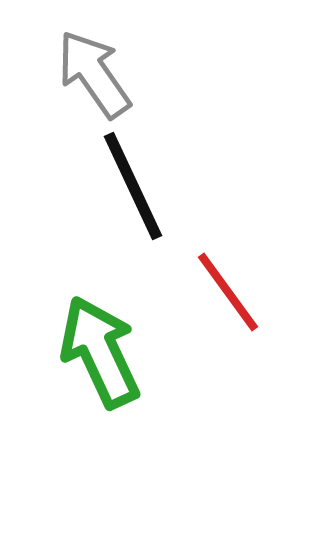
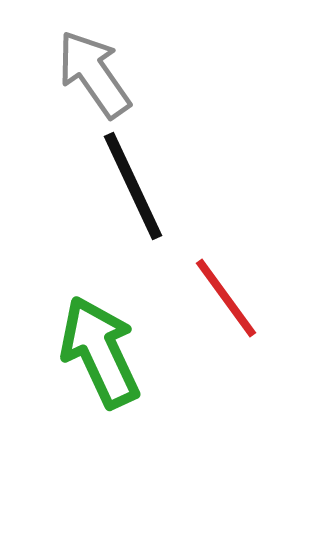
red line: moved 2 px left, 6 px down
